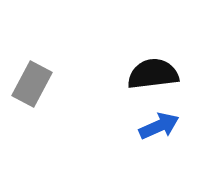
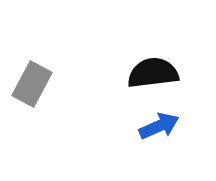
black semicircle: moved 1 px up
